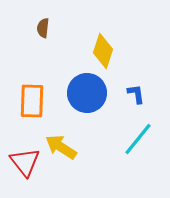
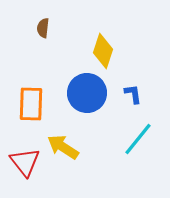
blue L-shape: moved 3 px left
orange rectangle: moved 1 px left, 3 px down
yellow arrow: moved 2 px right
